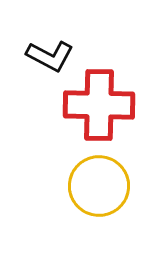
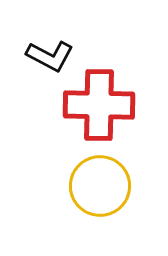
yellow circle: moved 1 px right
